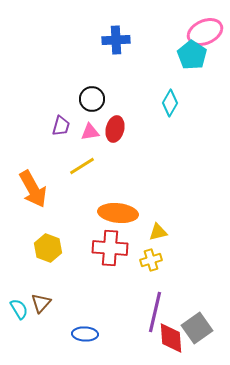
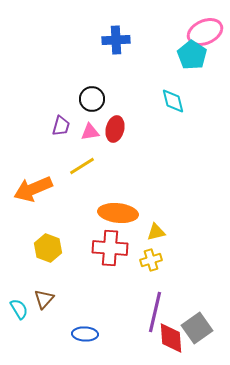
cyan diamond: moved 3 px right, 2 px up; rotated 44 degrees counterclockwise
orange arrow: rotated 96 degrees clockwise
yellow triangle: moved 2 px left
brown triangle: moved 3 px right, 4 px up
